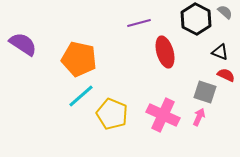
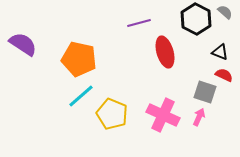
red semicircle: moved 2 px left
